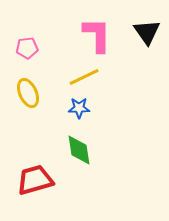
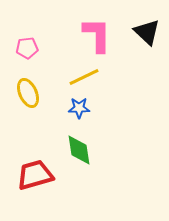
black triangle: rotated 12 degrees counterclockwise
red trapezoid: moved 5 px up
